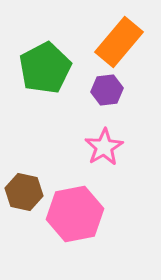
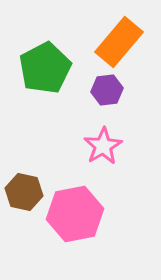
pink star: moved 1 px left, 1 px up
